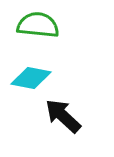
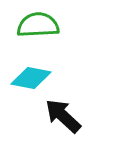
green semicircle: rotated 9 degrees counterclockwise
